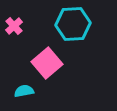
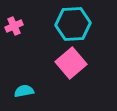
pink cross: rotated 18 degrees clockwise
pink square: moved 24 px right
